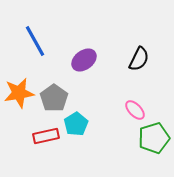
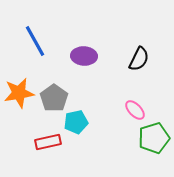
purple ellipse: moved 4 px up; rotated 40 degrees clockwise
cyan pentagon: moved 2 px up; rotated 20 degrees clockwise
red rectangle: moved 2 px right, 6 px down
